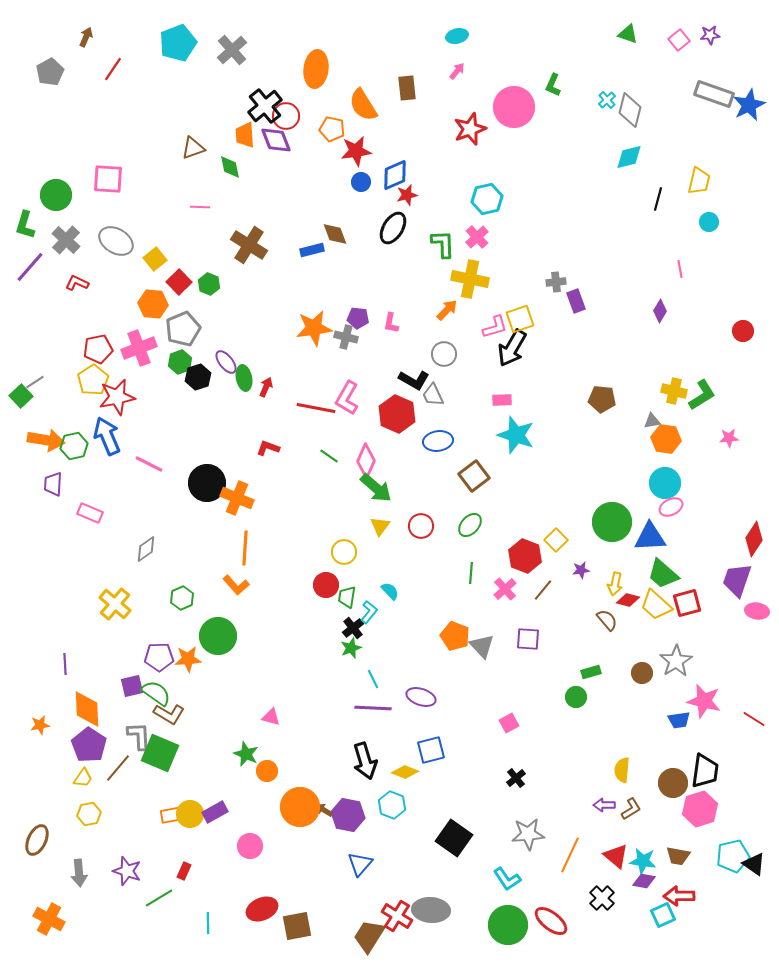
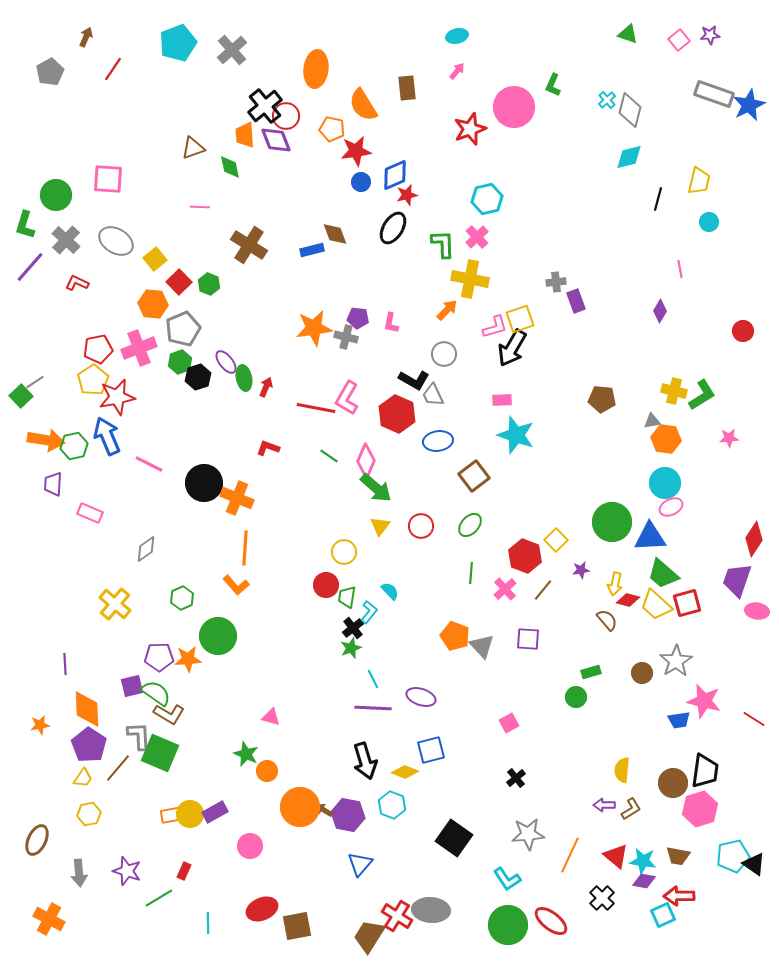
black circle at (207, 483): moved 3 px left
